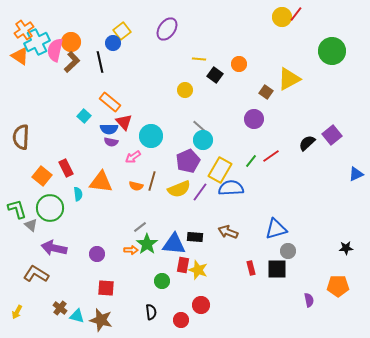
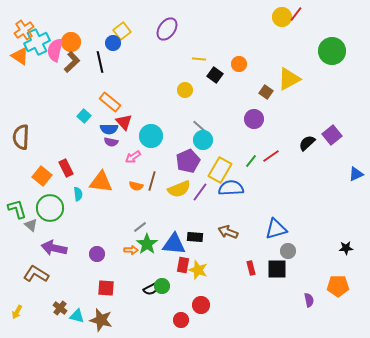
green circle at (162, 281): moved 5 px down
black semicircle at (151, 312): moved 23 px up; rotated 70 degrees clockwise
